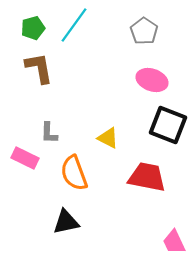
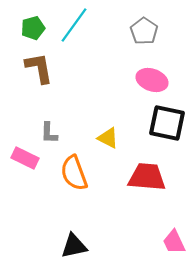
black square: moved 1 px left, 2 px up; rotated 9 degrees counterclockwise
red trapezoid: rotated 6 degrees counterclockwise
black triangle: moved 8 px right, 24 px down
